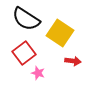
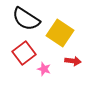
pink star: moved 6 px right, 4 px up
